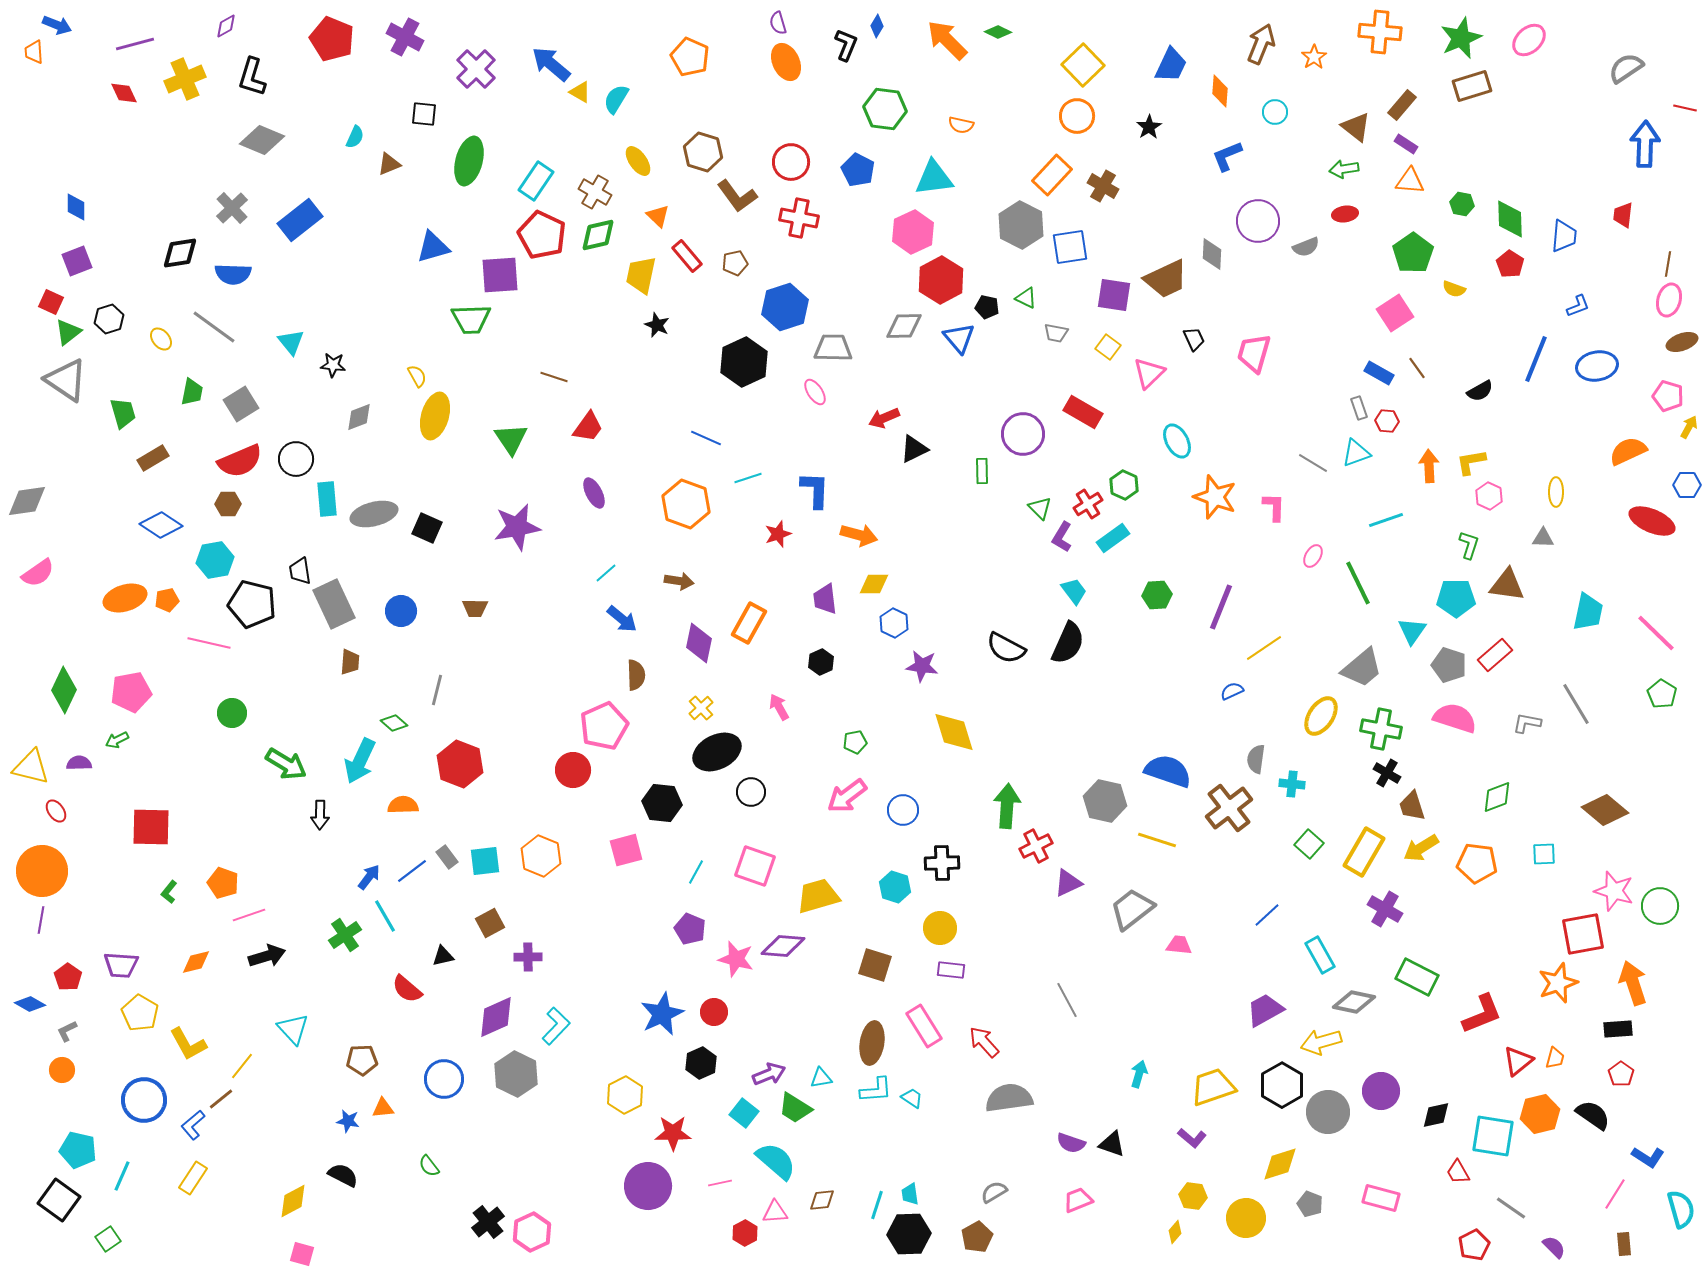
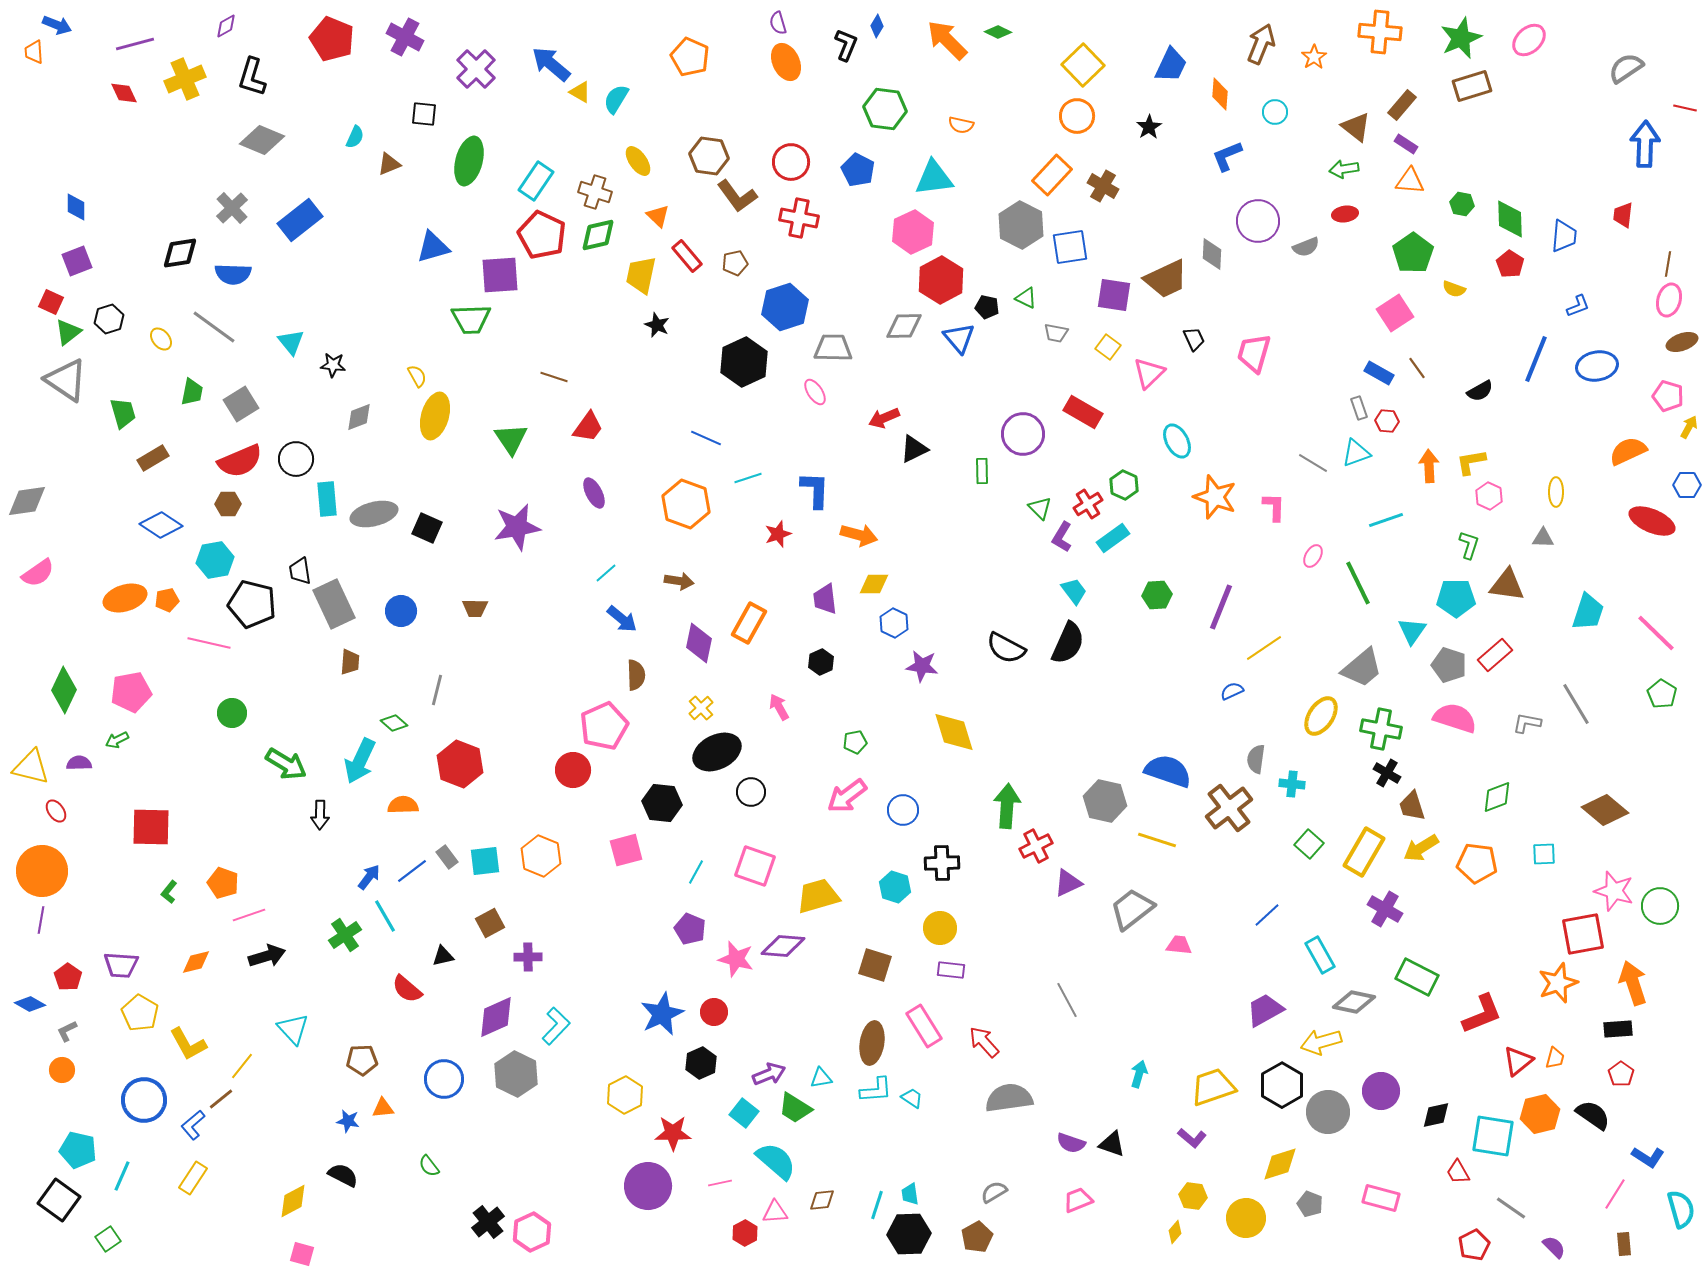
orange diamond at (1220, 91): moved 3 px down
brown hexagon at (703, 152): moved 6 px right, 4 px down; rotated 9 degrees counterclockwise
brown cross at (595, 192): rotated 12 degrees counterclockwise
cyan trapezoid at (1588, 612): rotated 6 degrees clockwise
